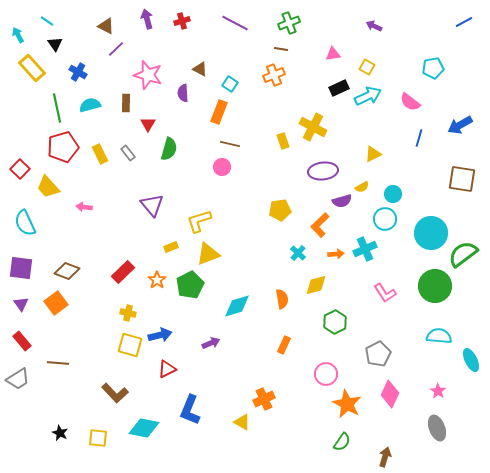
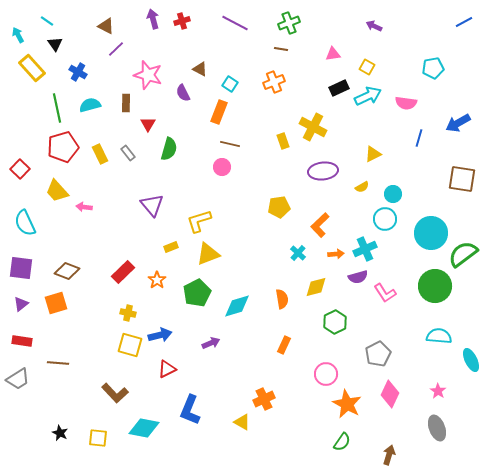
purple arrow at (147, 19): moved 6 px right
orange cross at (274, 75): moved 7 px down
purple semicircle at (183, 93): rotated 24 degrees counterclockwise
pink semicircle at (410, 102): moved 4 px left, 1 px down; rotated 30 degrees counterclockwise
blue arrow at (460, 125): moved 2 px left, 2 px up
yellow trapezoid at (48, 187): moved 9 px right, 4 px down
purple semicircle at (342, 201): moved 16 px right, 76 px down
yellow pentagon at (280, 210): moved 1 px left, 3 px up
green pentagon at (190, 285): moved 7 px right, 8 px down
yellow diamond at (316, 285): moved 2 px down
orange square at (56, 303): rotated 20 degrees clockwise
purple triangle at (21, 304): rotated 28 degrees clockwise
red rectangle at (22, 341): rotated 42 degrees counterclockwise
brown arrow at (385, 457): moved 4 px right, 2 px up
